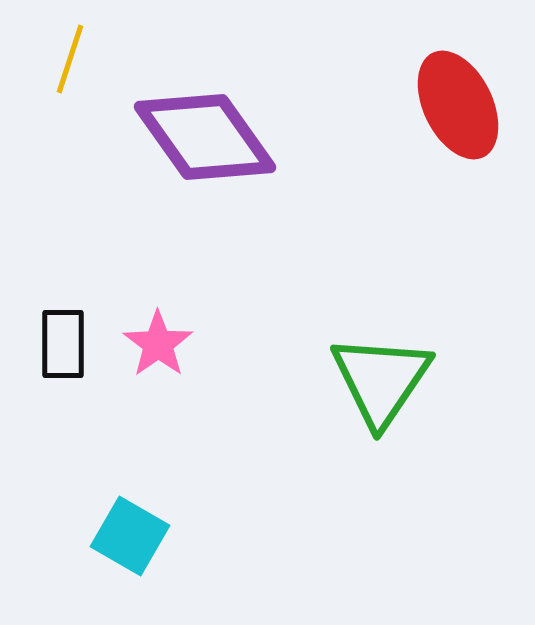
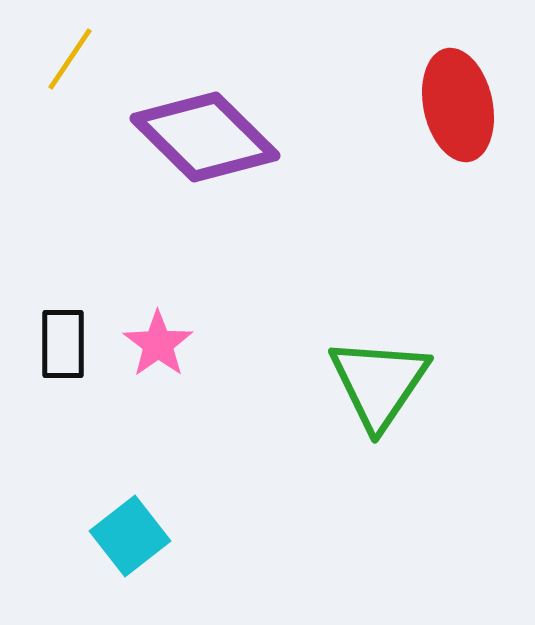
yellow line: rotated 16 degrees clockwise
red ellipse: rotated 14 degrees clockwise
purple diamond: rotated 10 degrees counterclockwise
green triangle: moved 2 px left, 3 px down
cyan square: rotated 22 degrees clockwise
